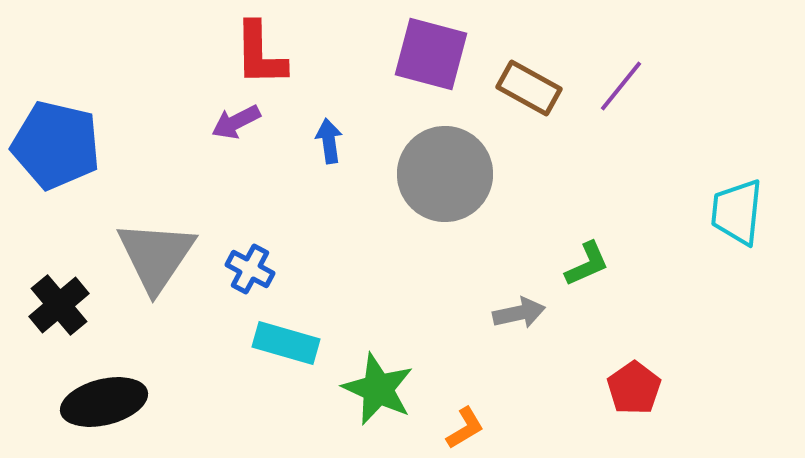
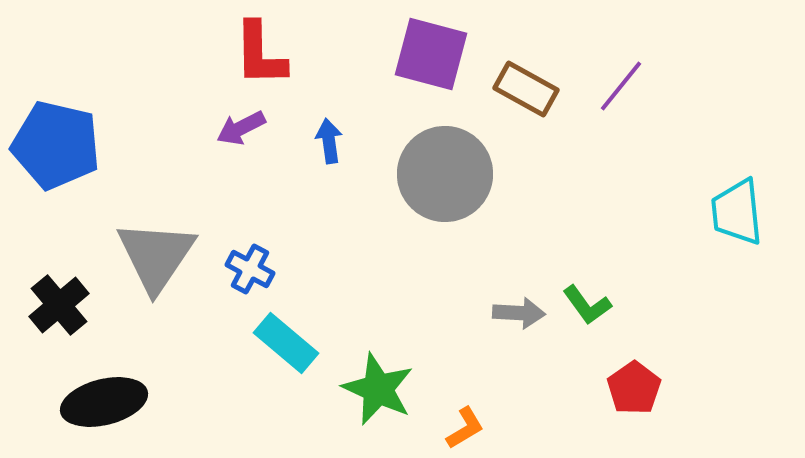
brown rectangle: moved 3 px left, 1 px down
purple arrow: moved 5 px right, 6 px down
cyan trapezoid: rotated 12 degrees counterclockwise
green L-shape: moved 41 px down; rotated 78 degrees clockwise
gray arrow: rotated 15 degrees clockwise
cyan rectangle: rotated 24 degrees clockwise
